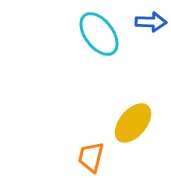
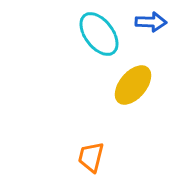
yellow ellipse: moved 38 px up
